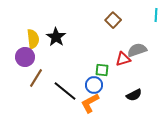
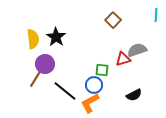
purple circle: moved 20 px right, 7 px down
